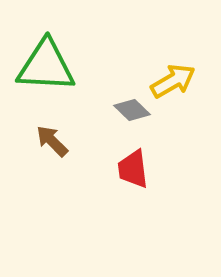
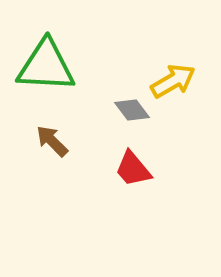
gray diamond: rotated 9 degrees clockwise
red trapezoid: rotated 33 degrees counterclockwise
